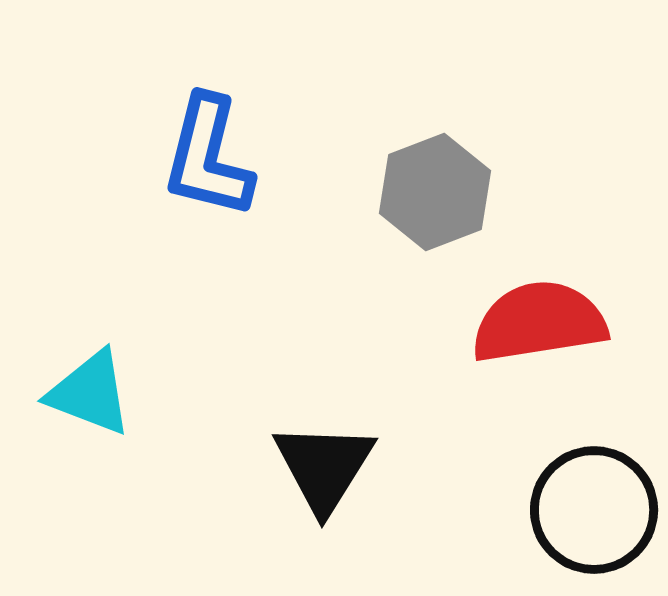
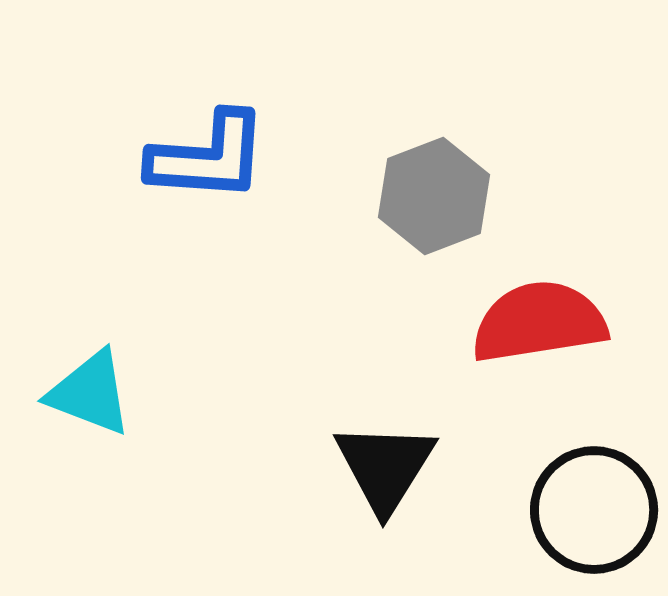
blue L-shape: rotated 100 degrees counterclockwise
gray hexagon: moved 1 px left, 4 px down
black triangle: moved 61 px right
